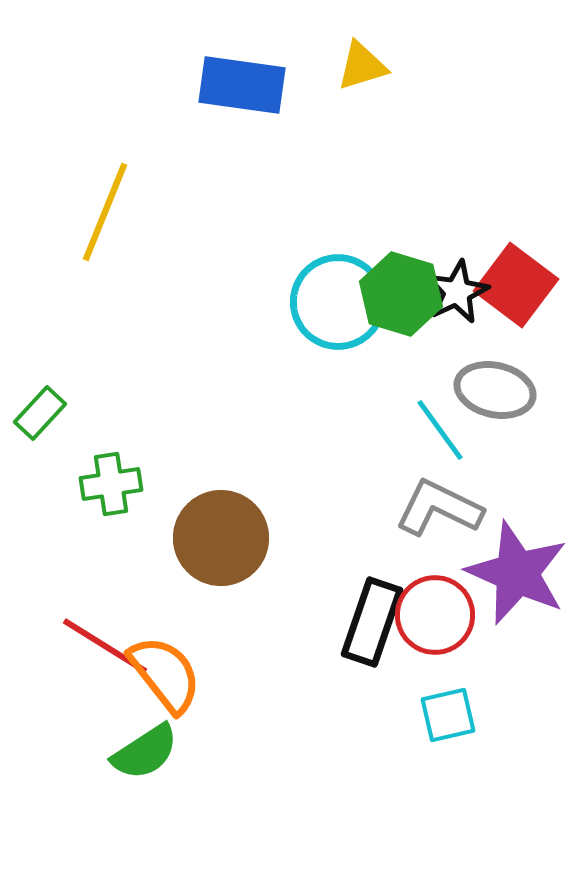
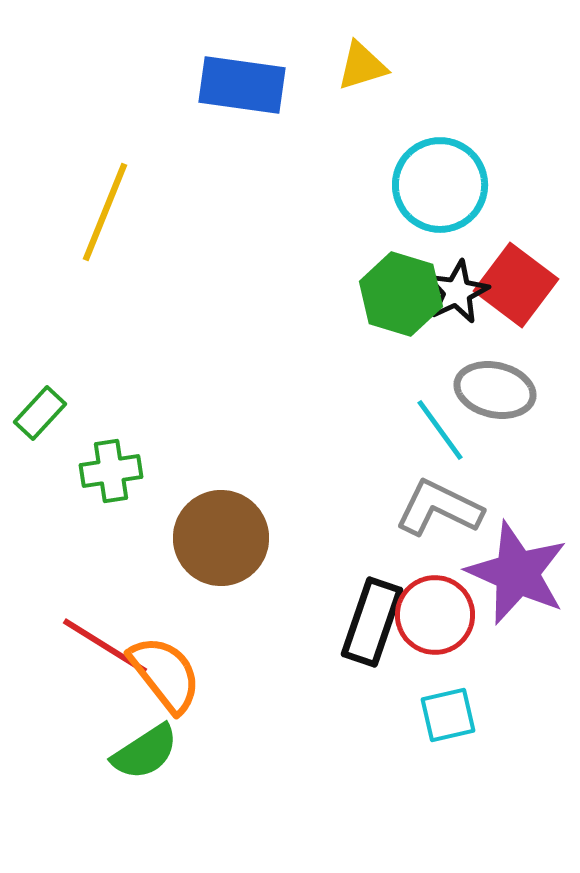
cyan circle: moved 102 px right, 117 px up
green cross: moved 13 px up
